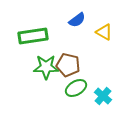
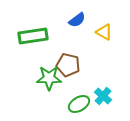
green star: moved 3 px right, 11 px down
green ellipse: moved 3 px right, 16 px down
